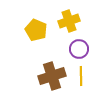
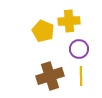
yellow cross: rotated 15 degrees clockwise
yellow pentagon: moved 7 px right, 1 px down
brown cross: moved 2 px left
